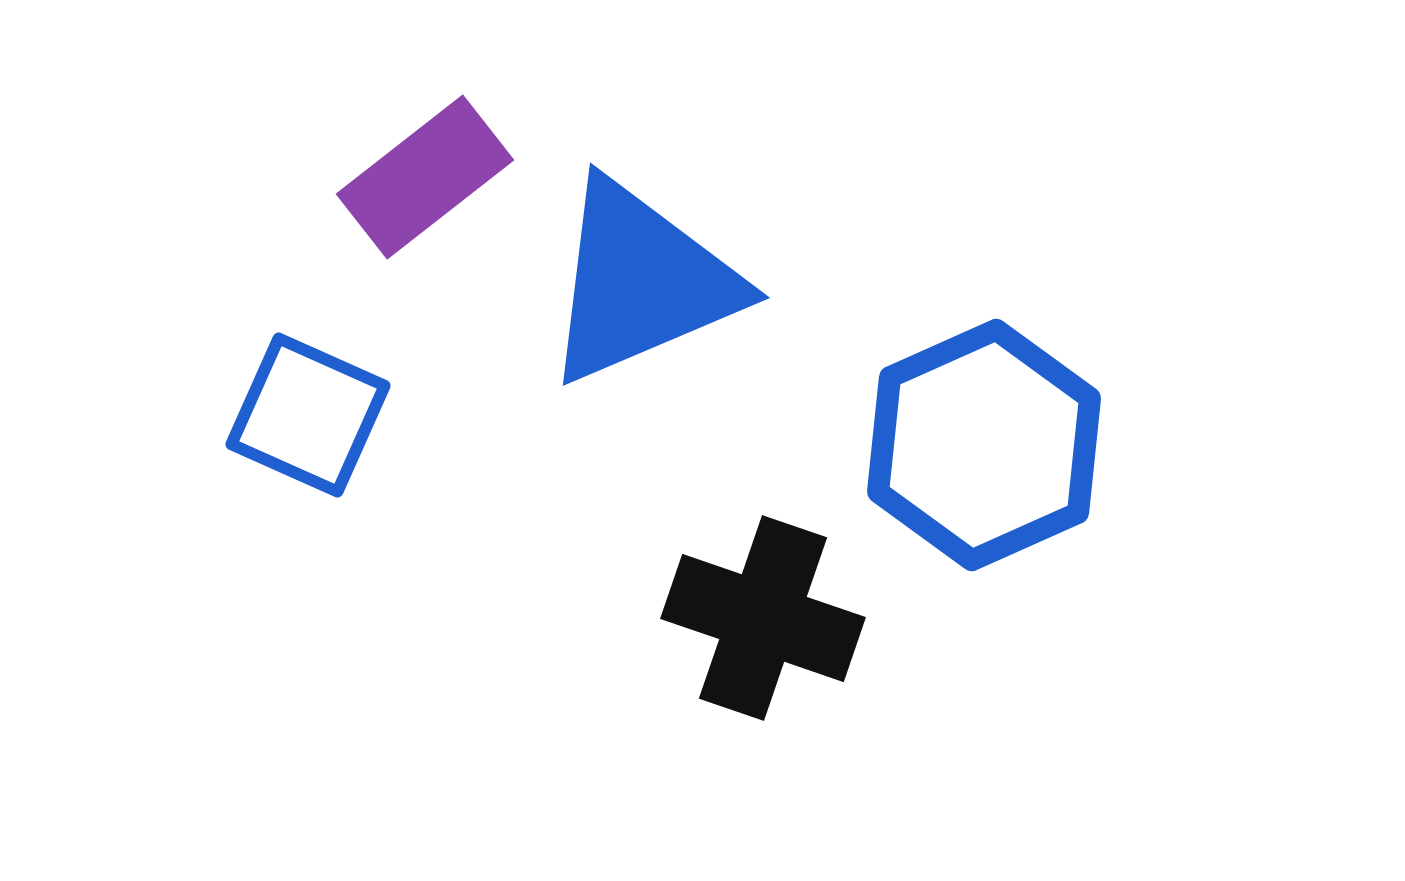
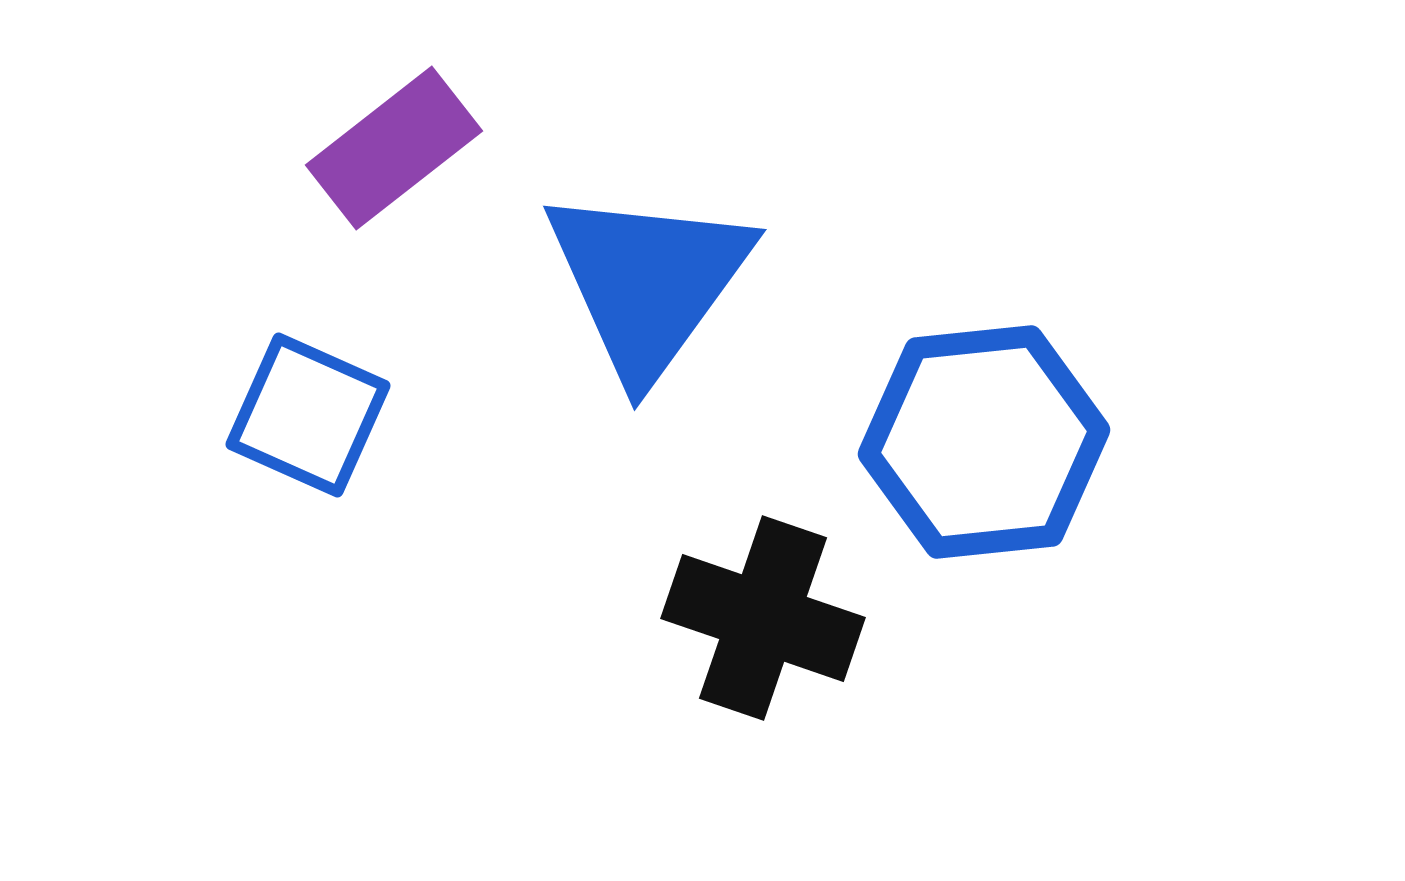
purple rectangle: moved 31 px left, 29 px up
blue triangle: moved 7 px right; rotated 31 degrees counterclockwise
blue hexagon: moved 3 px up; rotated 18 degrees clockwise
